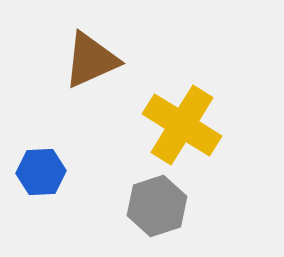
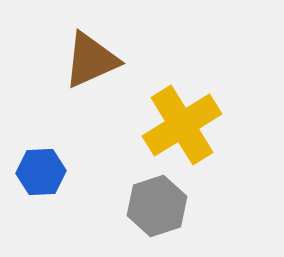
yellow cross: rotated 26 degrees clockwise
